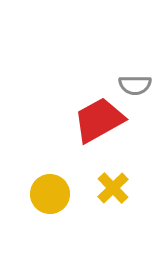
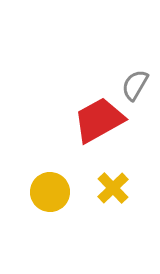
gray semicircle: rotated 120 degrees clockwise
yellow circle: moved 2 px up
